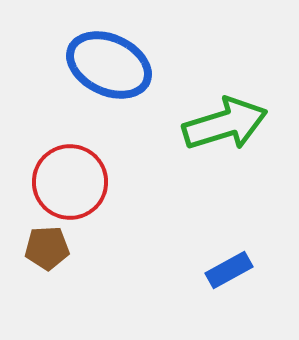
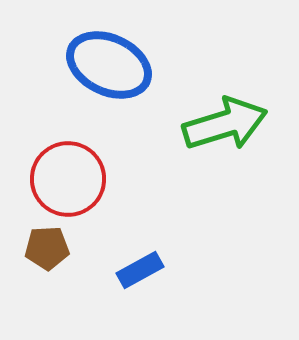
red circle: moved 2 px left, 3 px up
blue rectangle: moved 89 px left
